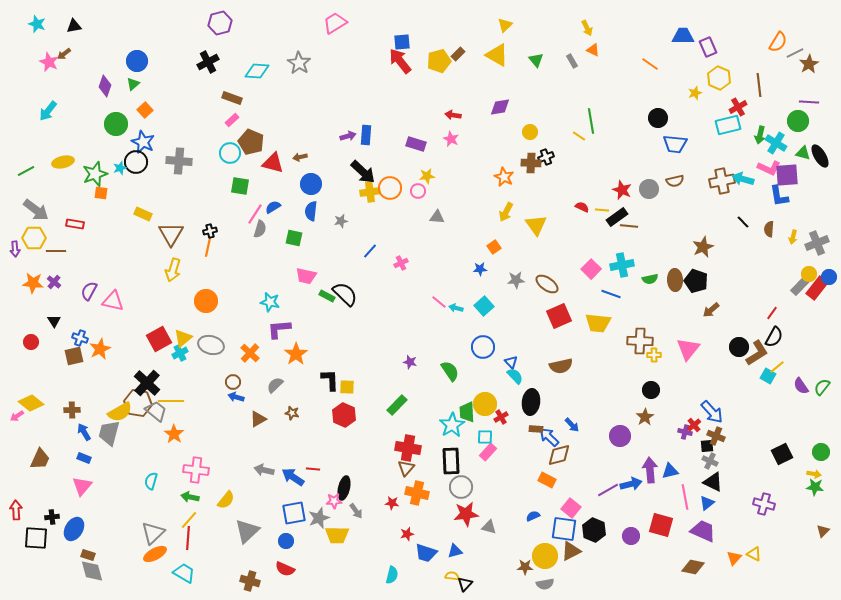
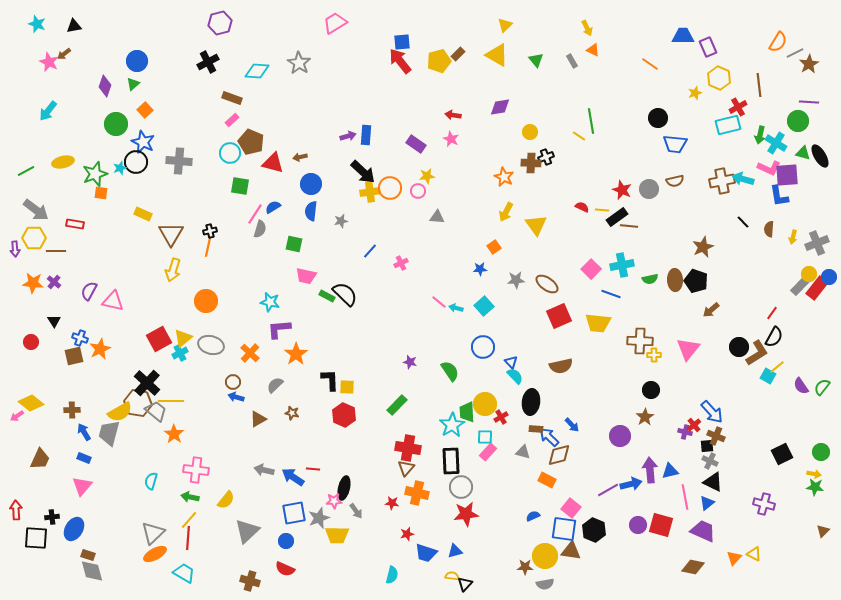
purple rectangle at (416, 144): rotated 18 degrees clockwise
green square at (294, 238): moved 6 px down
gray triangle at (489, 527): moved 34 px right, 75 px up
purple circle at (631, 536): moved 7 px right, 11 px up
brown triangle at (571, 551): rotated 35 degrees clockwise
